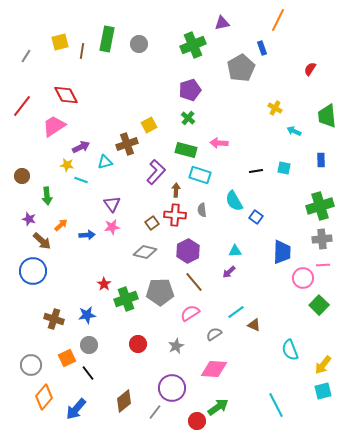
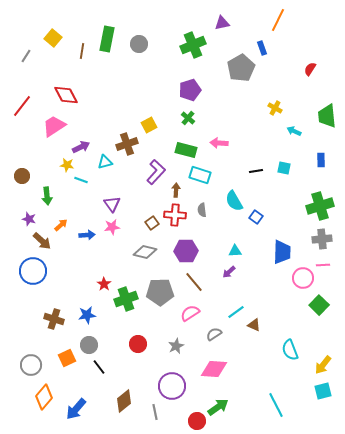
yellow square at (60, 42): moved 7 px left, 4 px up; rotated 36 degrees counterclockwise
purple hexagon at (188, 251): moved 2 px left; rotated 25 degrees clockwise
black line at (88, 373): moved 11 px right, 6 px up
purple circle at (172, 388): moved 2 px up
gray line at (155, 412): rotated 49 degrees counterclockwise
